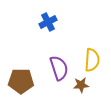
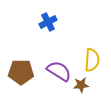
purple semicircle: moved 3 px down; rotated 40 degrees counterclockwise
brown pentagon: moved 9 px up
